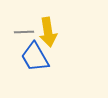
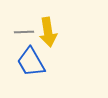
blue trapezoid: moved 4 px left, 5 px down
